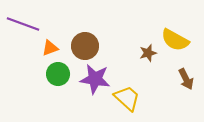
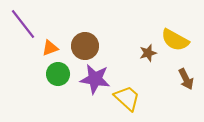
purple line: rotated 32 degrees clockwise
